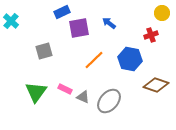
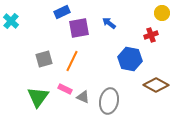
gray square: moved 8 px down
orange line: moved 22 px left, 1 px down; rotated 20 degrees counterclockwise
brown diamond: rotated 10 degrees clockwise
green triangle: moved 2 px right, 5 px down
gray ellipse: rotated 30 degrees counterclockwise
